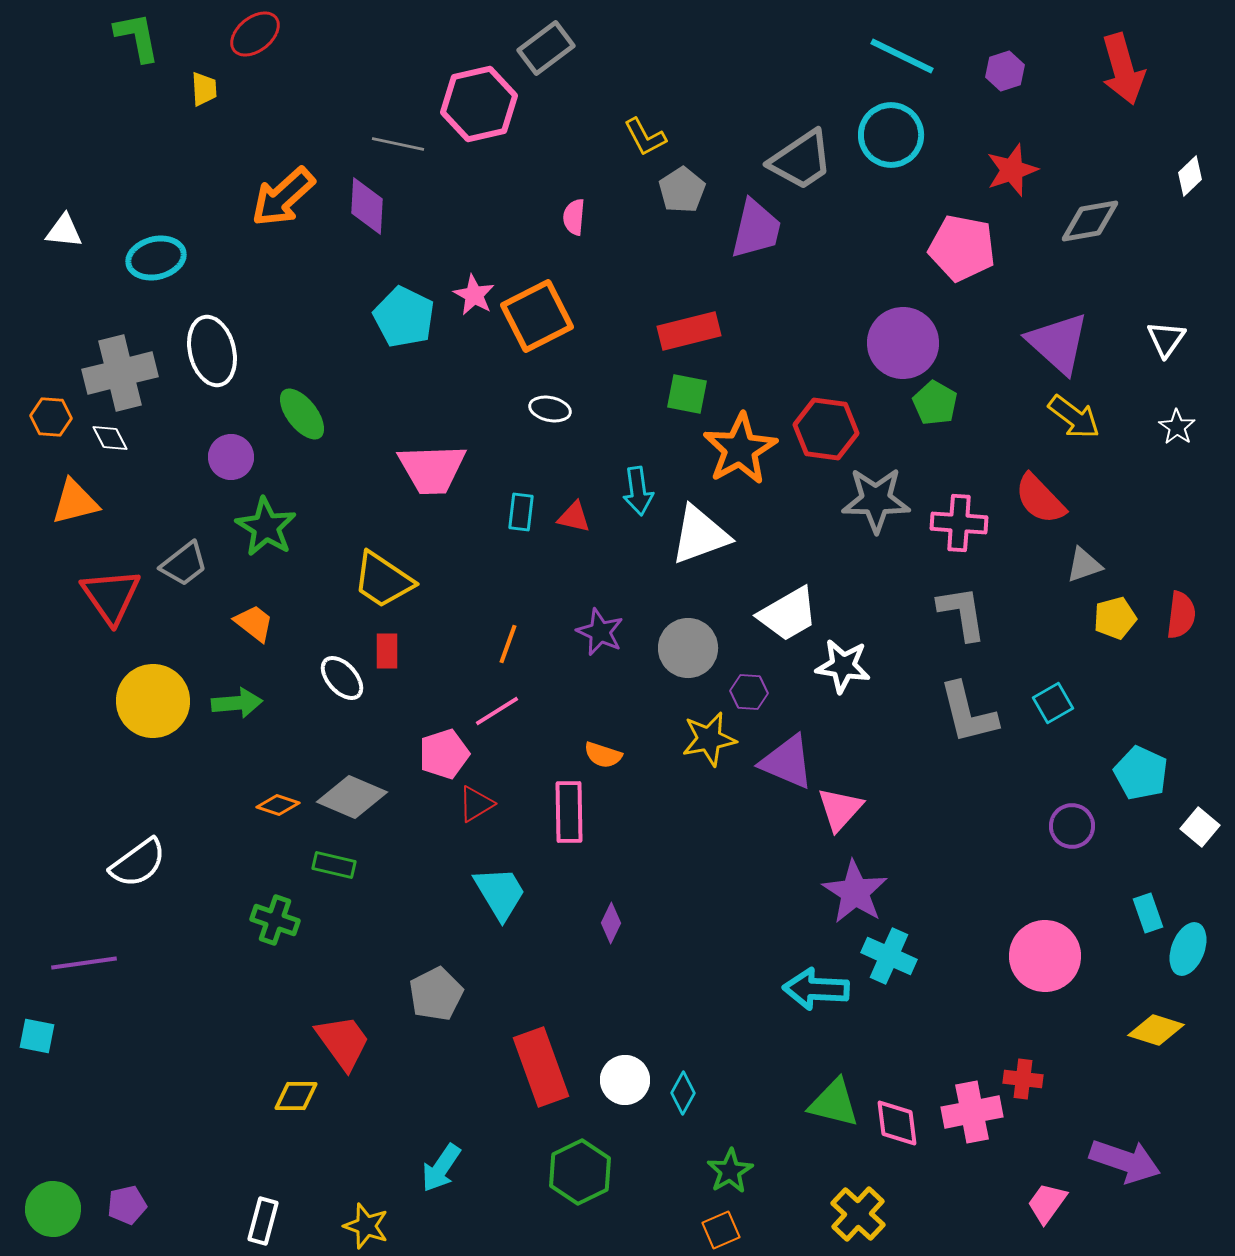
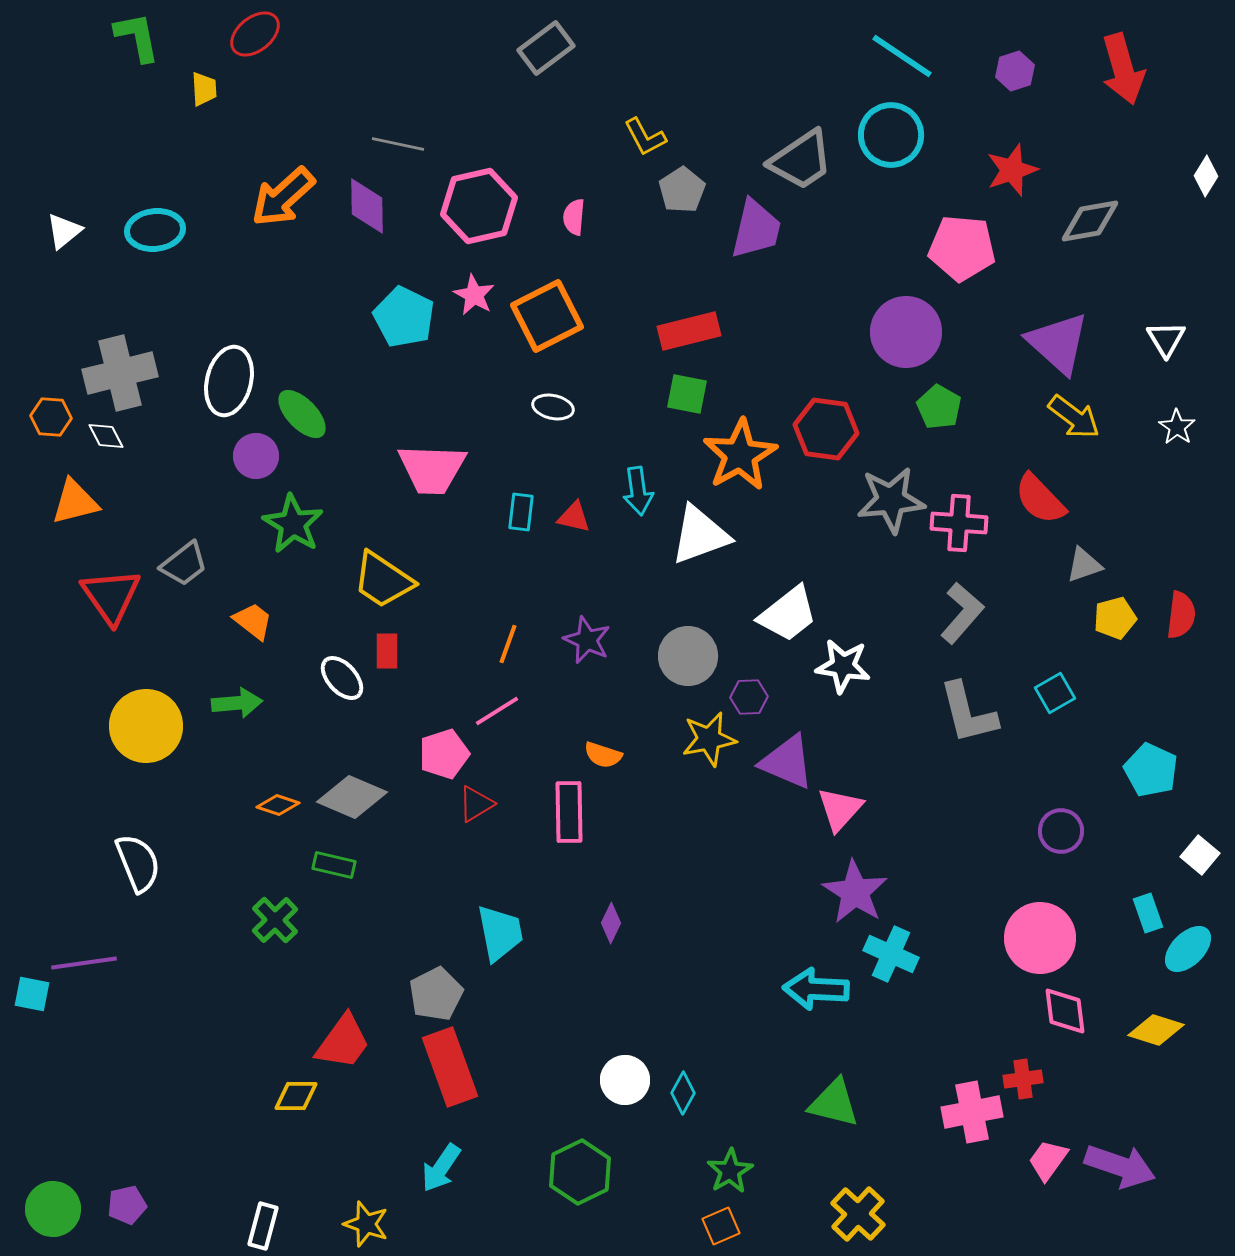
cyan line at (902, 56): rotated 8 degrees clockwise
purple hexagon at (1005, 71): moved 10 px right
pink hexagon at (479, 104): moved 102 px down
white diamond at (1190, 176): moved 16 px right; rotated 15 degrees counterclockwise
purple diamond at (367, 206): rotated 4 degrees counterclockwise
white triangle at (64, 231): rotated 45 degrees counterclockwise
pink pentagon at (962, 248): rotated 6 degrees counterclockwise
cyan ellipse at (156, 258): moved 1 px left, 28 px up; rotated 8 degrees clockwise
orange square at (537, 316): moved 10 px right
white triangle at (1166, 339): rotated 6 degrees counterclockwise
purple circle at (903, 343): moved 3 px right, 11 px up
white ellipse at (212, 351): moved 17 px right, 30 px down; rotated 28 degrees clockwise
green pentagon at (935, 403): moved 4 px right, 4 px down
white ellipse at (550, 409): moved 3 px right, 2 px up
green ellipse at (302, 414): rotated 6 degrees counterclockwise
white diamond at (110, 438): moved 4 px left, 2 px up
orange star at (740, 449): moved 6 px down
purple circle at (231, 457): moved 25 px right, 1 px up
pink trapezoid at (432, 469): rotated 4 degrees clockwise
gray star at (876, 500): moved 15 px right; rotated 6 degrees counterclockwise
green star at (266, 527): moved 27 px right, 3 px up
gray L-shape at (962, 613): rotated 50 degrees clockwise
white trapezoid at (788, 614): rotated 8 degrees counterclockwise
orange trapezoid at (254, 623): moved 1 px left, 2 px up
purple star at (600, 632): moved 13 px left, 8 px down
gray circle at (688, 648): moved 8 px down
purple hexagon at (749, 692): moved 5 px down; rotated 6 degrees counterclockwise
yellow circle at (153, 701): moved 7 px left, 25 px down
cyan square at (1053, 703): moved 2 px right, 10 px up
cyan pentagon at (1141, 773): moved 10 px right, 3 px up
purple circle at (1072, 826): moved 11 px left, 5 px down
white square at (1200, 827): moved 28 px down
white semicircle at (138, 863): rotated 76 degrees counterclockwise
cyan trapezoid at (500, 893): moved 40 px down; rotated 20 degrees clockwise
green cross at (275, 920): rotated 27 degrees clockwise
cyan ellipse at (1188, 949): rotated 24 degrees clockwise
cyan cross at (889, 956): moved 2 px right, 2 px up
pink circle at (1045, 956): moved 5 px left, 18 px up
cyan square at (37, 1036): moved 5 px left, 42 px up
red trapezoid at (343, 1042): rotated 72 degrees clockwise
red rectangle at (541, 1067): moved 91 px left
red cross at (1023, 1079): rotated 15 degrees counterclockwise
pink diamond at (897, 1123): moved 168 px right, 112 px up
purple arrow at (1125, 1161): moved 5 px left, 5 px down
pink trapezoid at (1047, 1203): moved 1 px right, 43 px up
white rectangle at (263, 1221): moved 5 px down
yellow star at (366, 1226): moved 2 px up
orange square at (721, 1230): moved 4 px up
